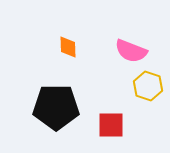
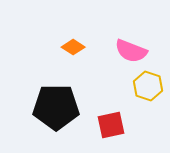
orange diamond: moved 5 px right; rotated 55 degrees counterclockwise
red square: rotated 12 degrees counterclockwise
